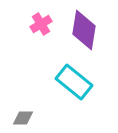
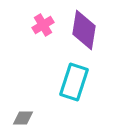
pink cross: moved 2 px right, 1 px down
cyan rectangle: rotated 69 degrees clockwise
